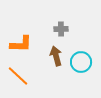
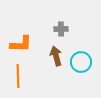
orange line: rotated 45 degrees clockwise
